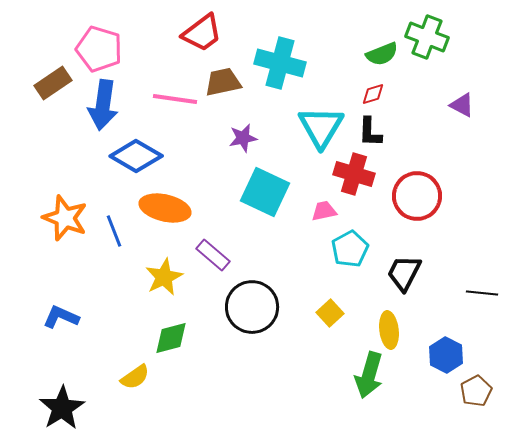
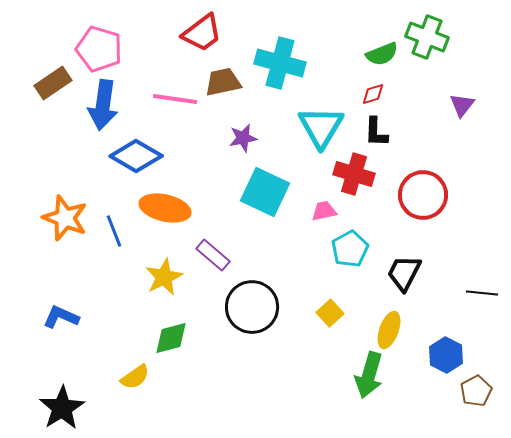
purple triangle: rotated 40 degrees clockwise
black L-shape: moved 6 px right
red circle: moved 6 px right, 1 px up
yellow ellipse: rotated 27 degrees clockwise
